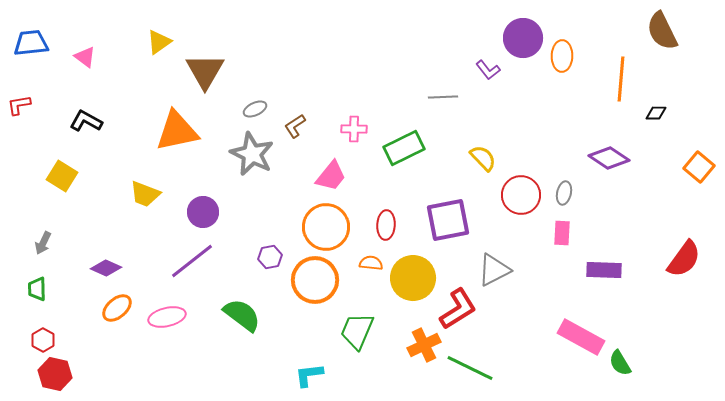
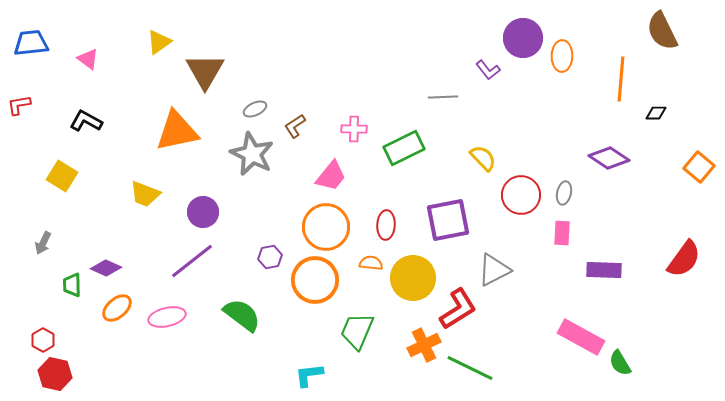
pink triangle at (85, 57): moved 3 px right, 2 px down
green trapezoid at (37, 289): moved 35 px right, 4 px up
